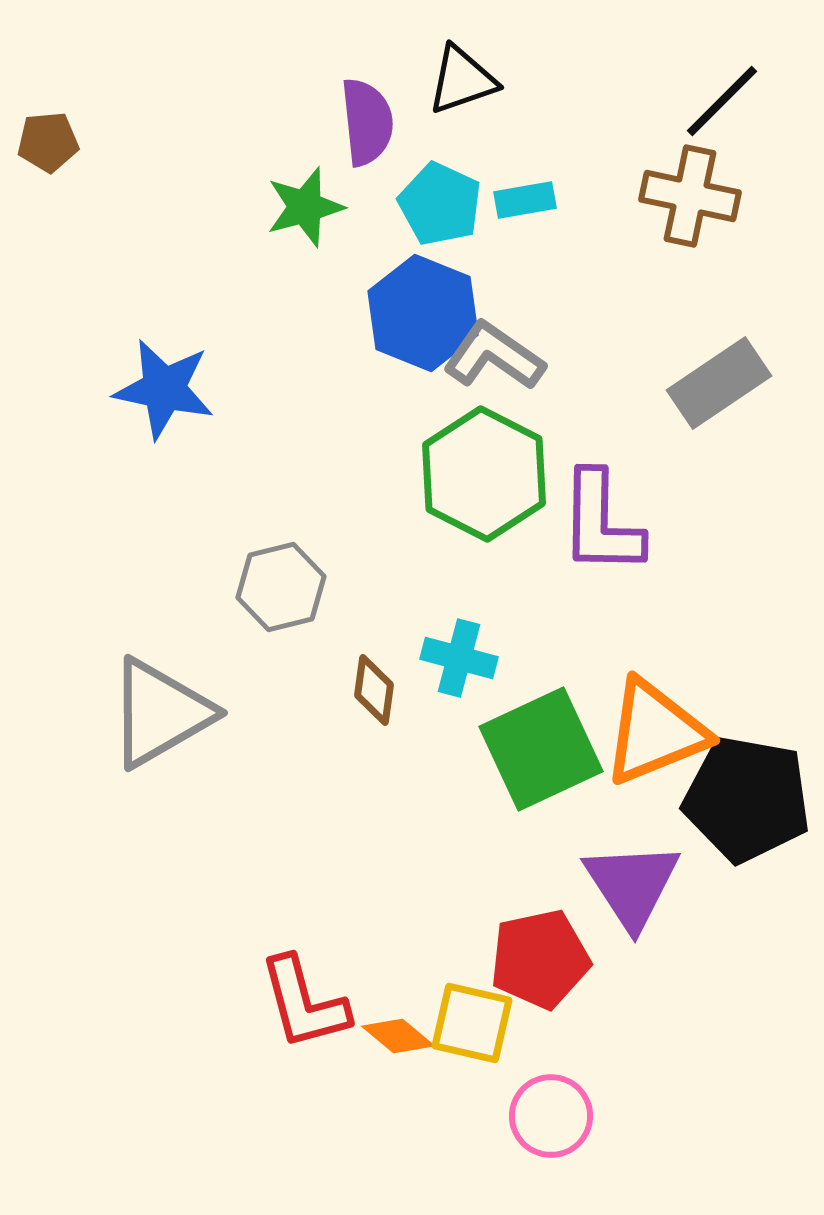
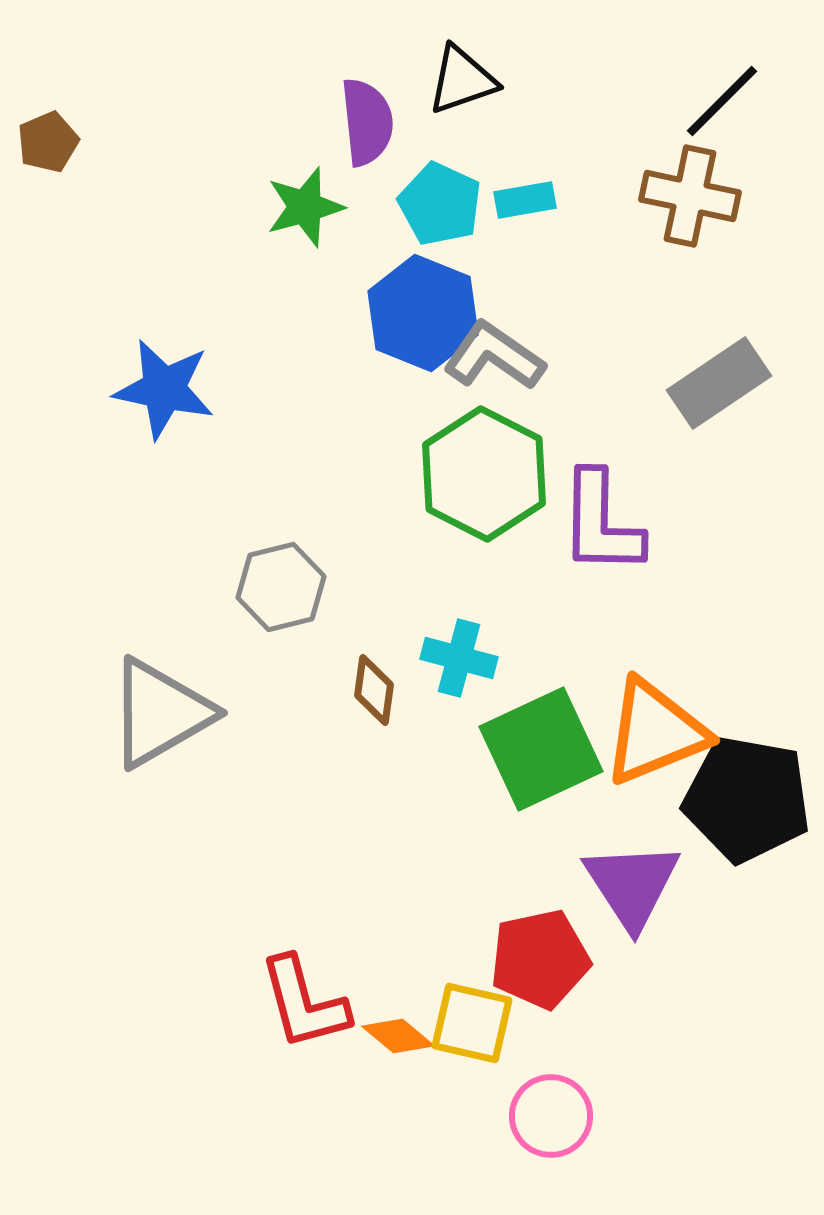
brown pentagon: rotated 18 degrees counterclockwise
